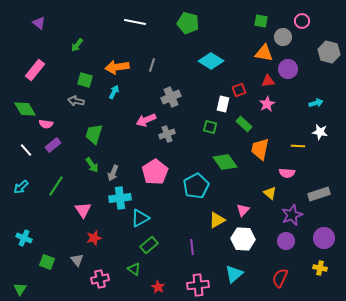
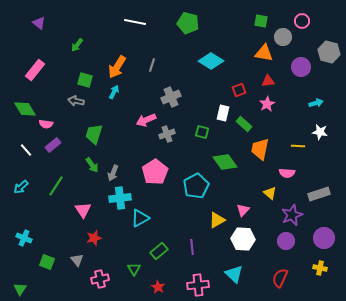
orange arrow at (117, 67): rotated 50 degrees counterclockwise
purple circle at (288, 69): moved 13 px right, 2 px up
white rectangle at (223, 104): moved 9 px down
green square at (210, 127): moved 8 px left, 5 px down
green rectangle at (149, 245): moved 10 px right, 6 px down
green triangle at (134, 269): rotated 24 degrees clockwise
cyan triangle at (234, 274): rotated 36 degrees counterclockwise
